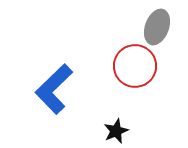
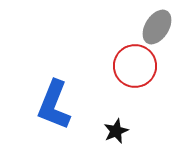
gray ellipse: rotated 12 degrees clockwise
blue L-shape: moved 16 px down; rotated 24 degrees counterclockwise
